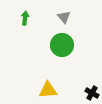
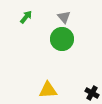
green arrow: moved 1 px right, 1 px up; rotated 32 degrees clockwise
green circle: moved 6 px up
